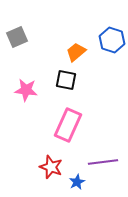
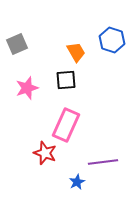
gray square: moved 7 px down
orange trapezoid: rotated 100 degrees clockwise
black square: rotated 15 degrees counterclockwise
pink star: moved 1 px right, 2 px up; rotated 25 degrees counterclockwise
pink rectangle: moved 2 px left
red star: moved 6 px left, 14 px up
